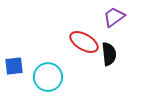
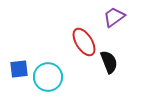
red ellipse: rotated 28 degrees clockwise
black semicircle: moved 8 px down; rotated 15 degrees counterclockwise
blue square: moved 5 px right, 3 px down
